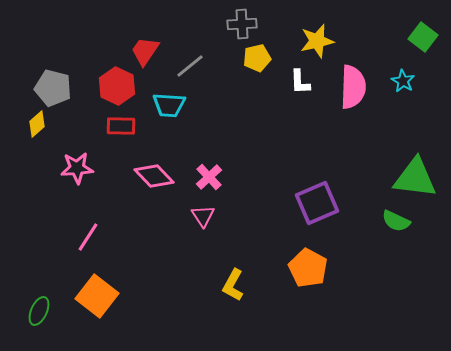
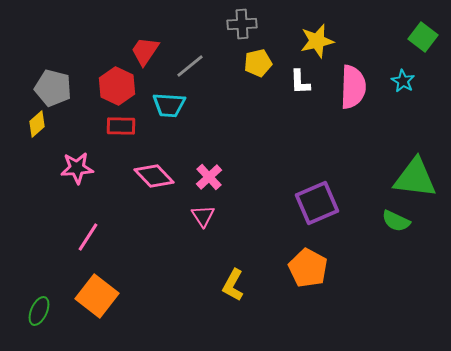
yellow pentagon: moved 1 px right, 5 px down
